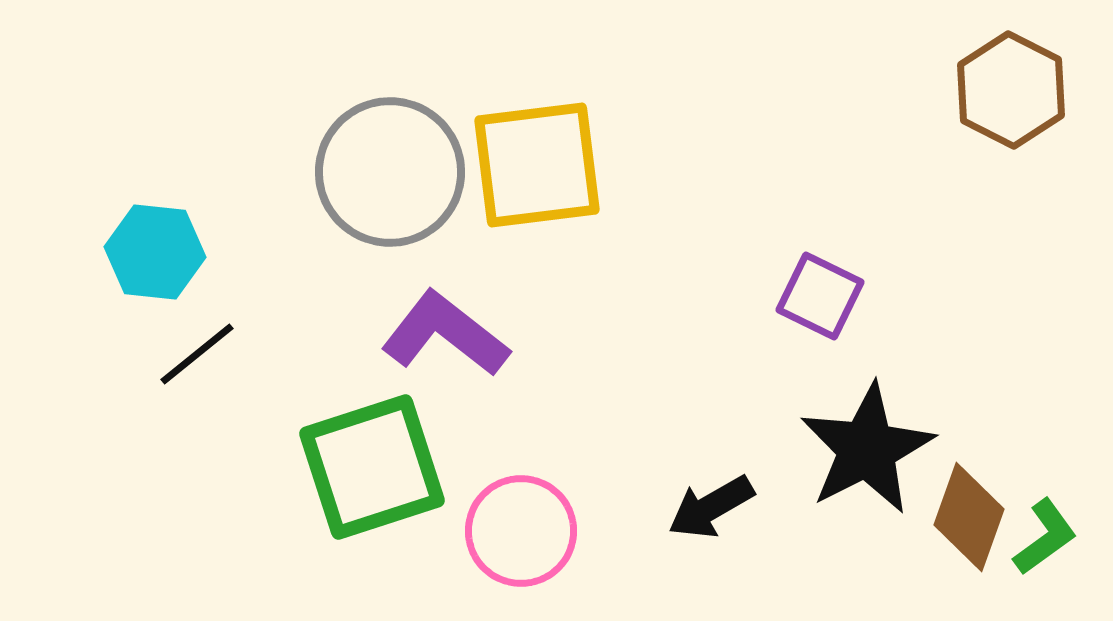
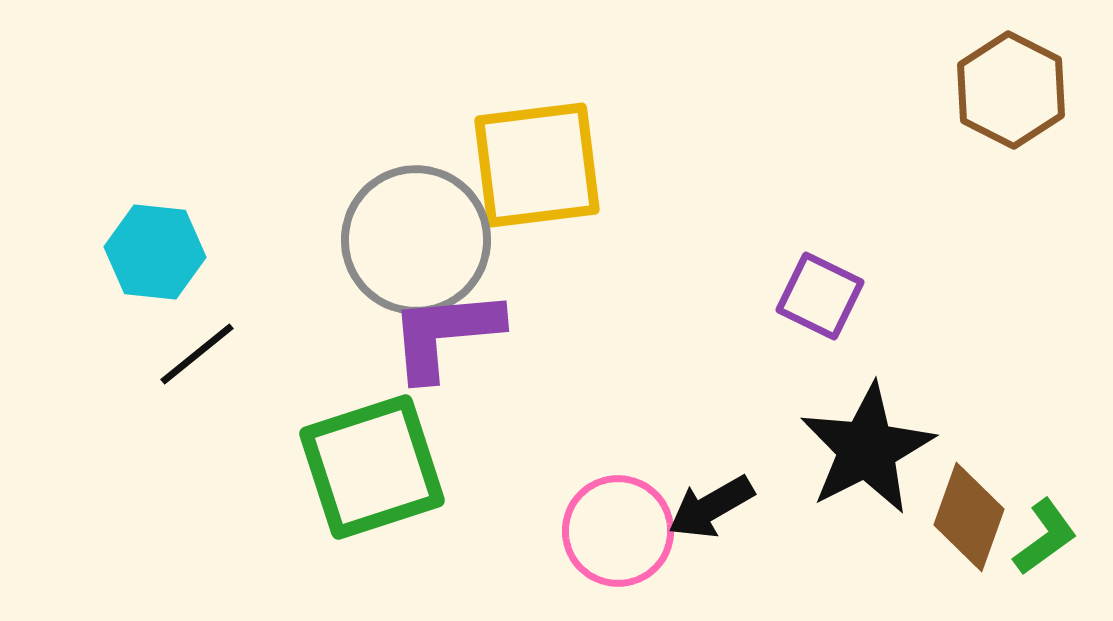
gray circle: moved 26 px right, 68 px down
purple L-shape: rotated 43 degrees counterclockwise
pink circle: moved 97 px right
